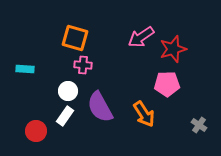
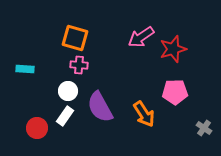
pink cross: moved 4 px left
pink pentagon: moved 8 px right, 8 px down
gray cross: moved 5 px right, 3 px down
red circle: moved 1 px right, 3 px up
